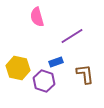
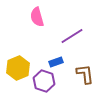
yellow hexagon: rotated 25 degrees clockwise
